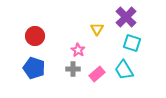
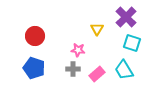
pink star: rotated 24 degrees counterclockwise
